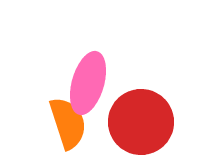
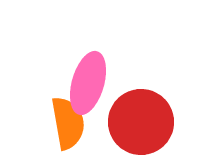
orange semicircle: rotated 8 degrees clockwise
